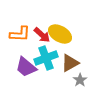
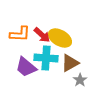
yellow ellipse: moved 4 px down
cyan cross: rotated 25 degrees clockwise
